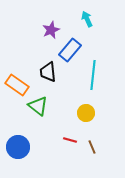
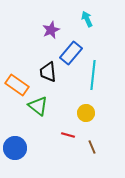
blue rectangle: moved 1 px right, 3 px down
red line: moved 2 px left, 5 px up
blue circle: moved 3 px left, 1 px down
